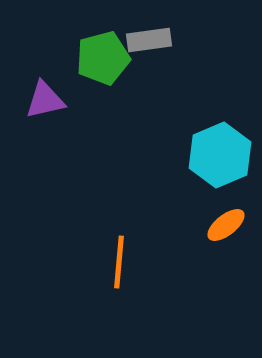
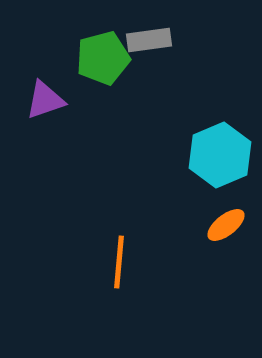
purple triangle: rotated 6 degrees counterclockwise
